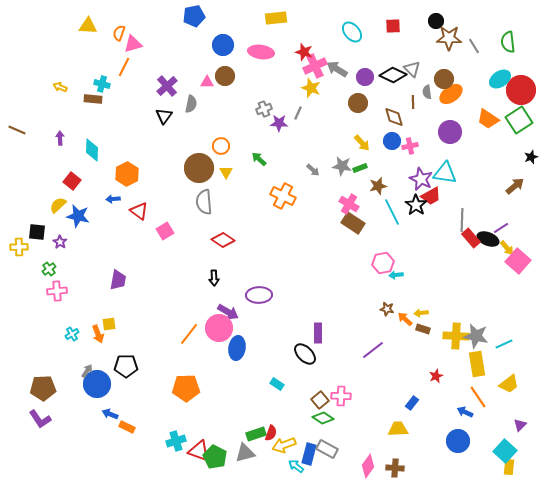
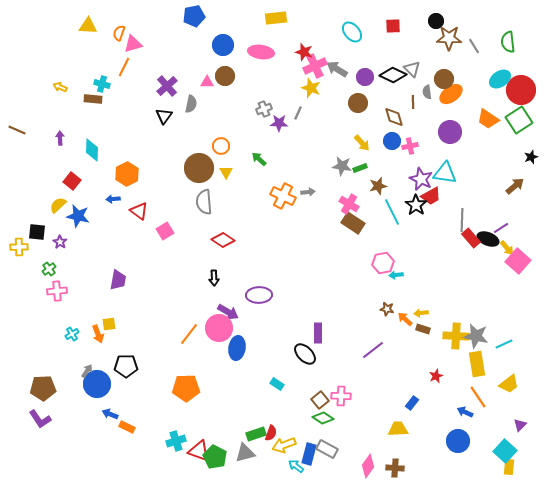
gray arrow at (313, 170): moved 5 px left, 22 px down; rotated 48 degrees counterclockwise
